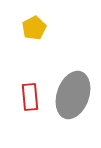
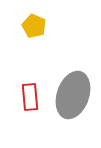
yellow pentagon: moved 2 px up; rotated 20 degrees counterclockwise
